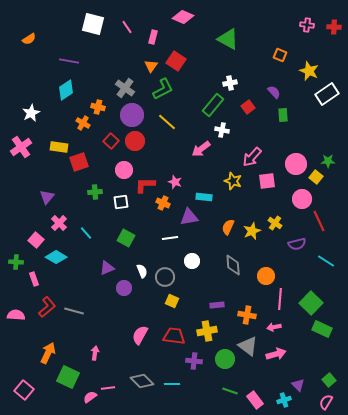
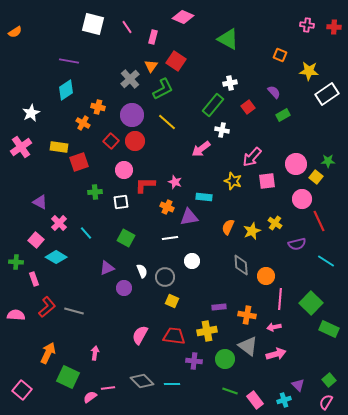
orange semicircle at (29, 39): moved 14 px left, 7 px up
yellow star at (309, 71): rotated 18 degrees counterclockwise
gray cross at (125, 88): moved 5 px right, 9 px up; rotated 12 degrees clockwise
green rectangle at (283, 115): rotated 64 degrees clockwise
purple triangle at (47, 197): moved 7 px left, 5 px down; rotated 42 degrees counterclockwise
orange cross at (163, 203): moved 4 px right, 4 px down
gray diamond at (233, 265): moved 8 px right
purple rectangle at (217, 305): moved 2 px right, 2 px down
green rectangle at (322, 329): moved 7 px right
pink square at (24, 390): moved 2 px left
